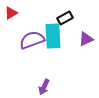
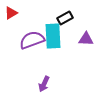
purple triangle: rotated 28 degrees clockwise
purple arrow: moved 3 px up
